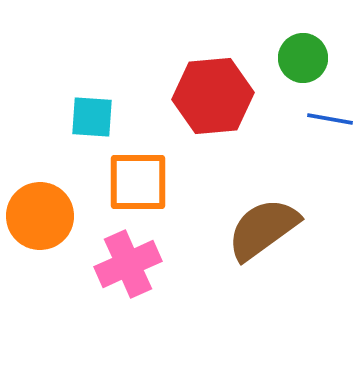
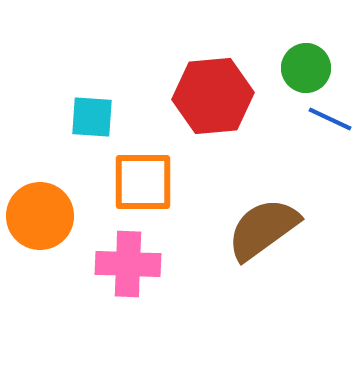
green circle: moved 3 px right, 10 px down
blue line: rotated 15 degrees clockwise
orange square: moved 5 px right
pink cross: rotated 26 degrees clockwise
